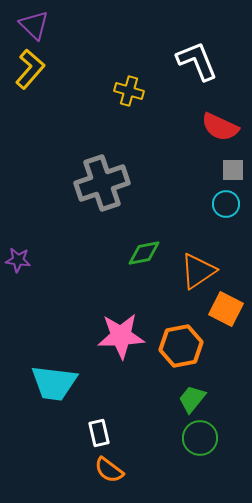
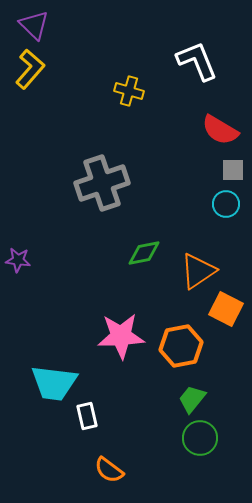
red semicircle: moved 3 px down; rotated 6 degrees clockwise
white rectangle: moved 12 px left, 17 px up
